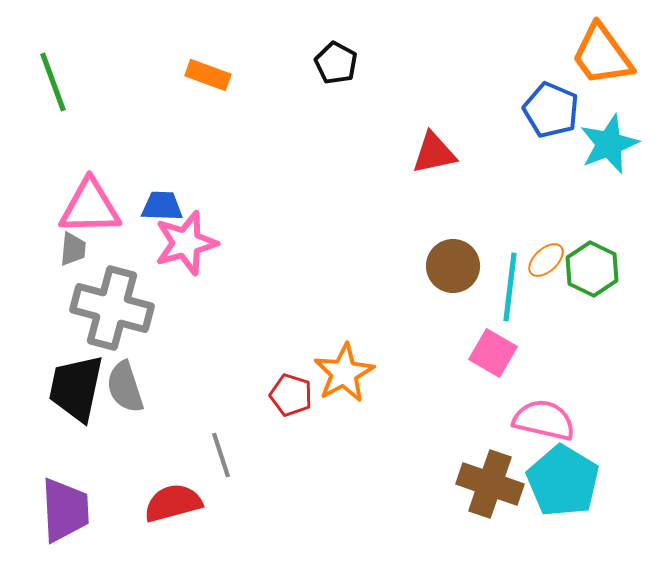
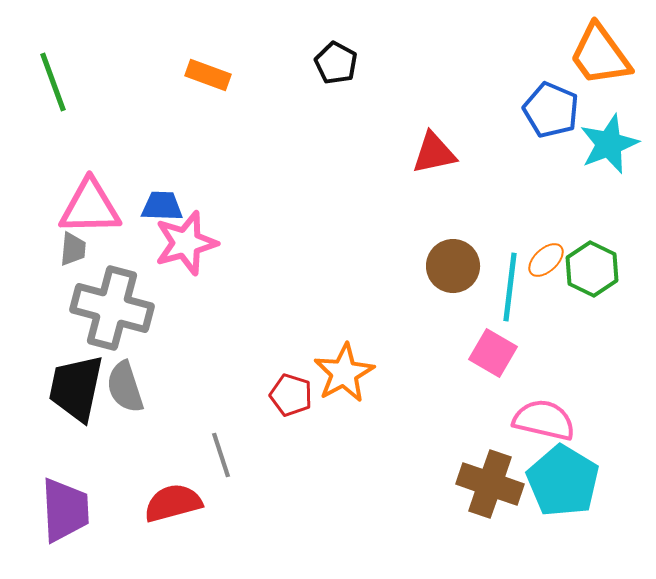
orange trapezoid: moved 2 px left
